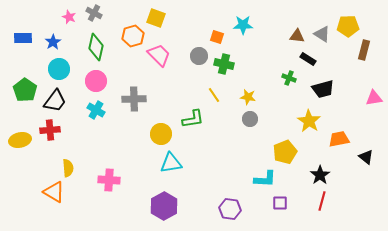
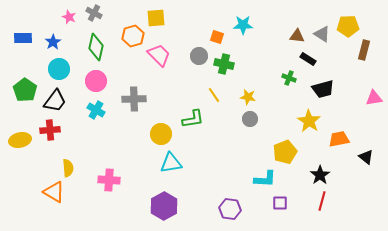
yellow square at (156, 18): rotated 24 degrees counterclockwise
